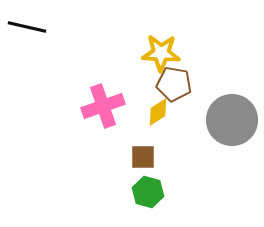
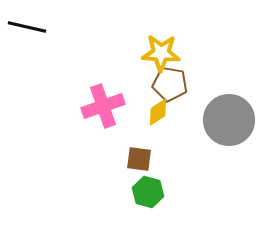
brown pentagon: moved 4 px left
gray circle: moved 3 px left
brown square: moved 4 px left, 2 px down; rotated 8 degrees clockwise
